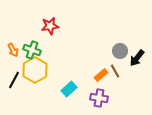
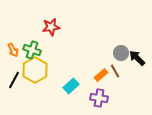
red star: moved 1 px right, 1 px down
gray circle: moved 1 px right, 2 px down
black arrow: rotated 96 degrees clockwise
cyan rectangle: moved 2 px right, 3 px up
